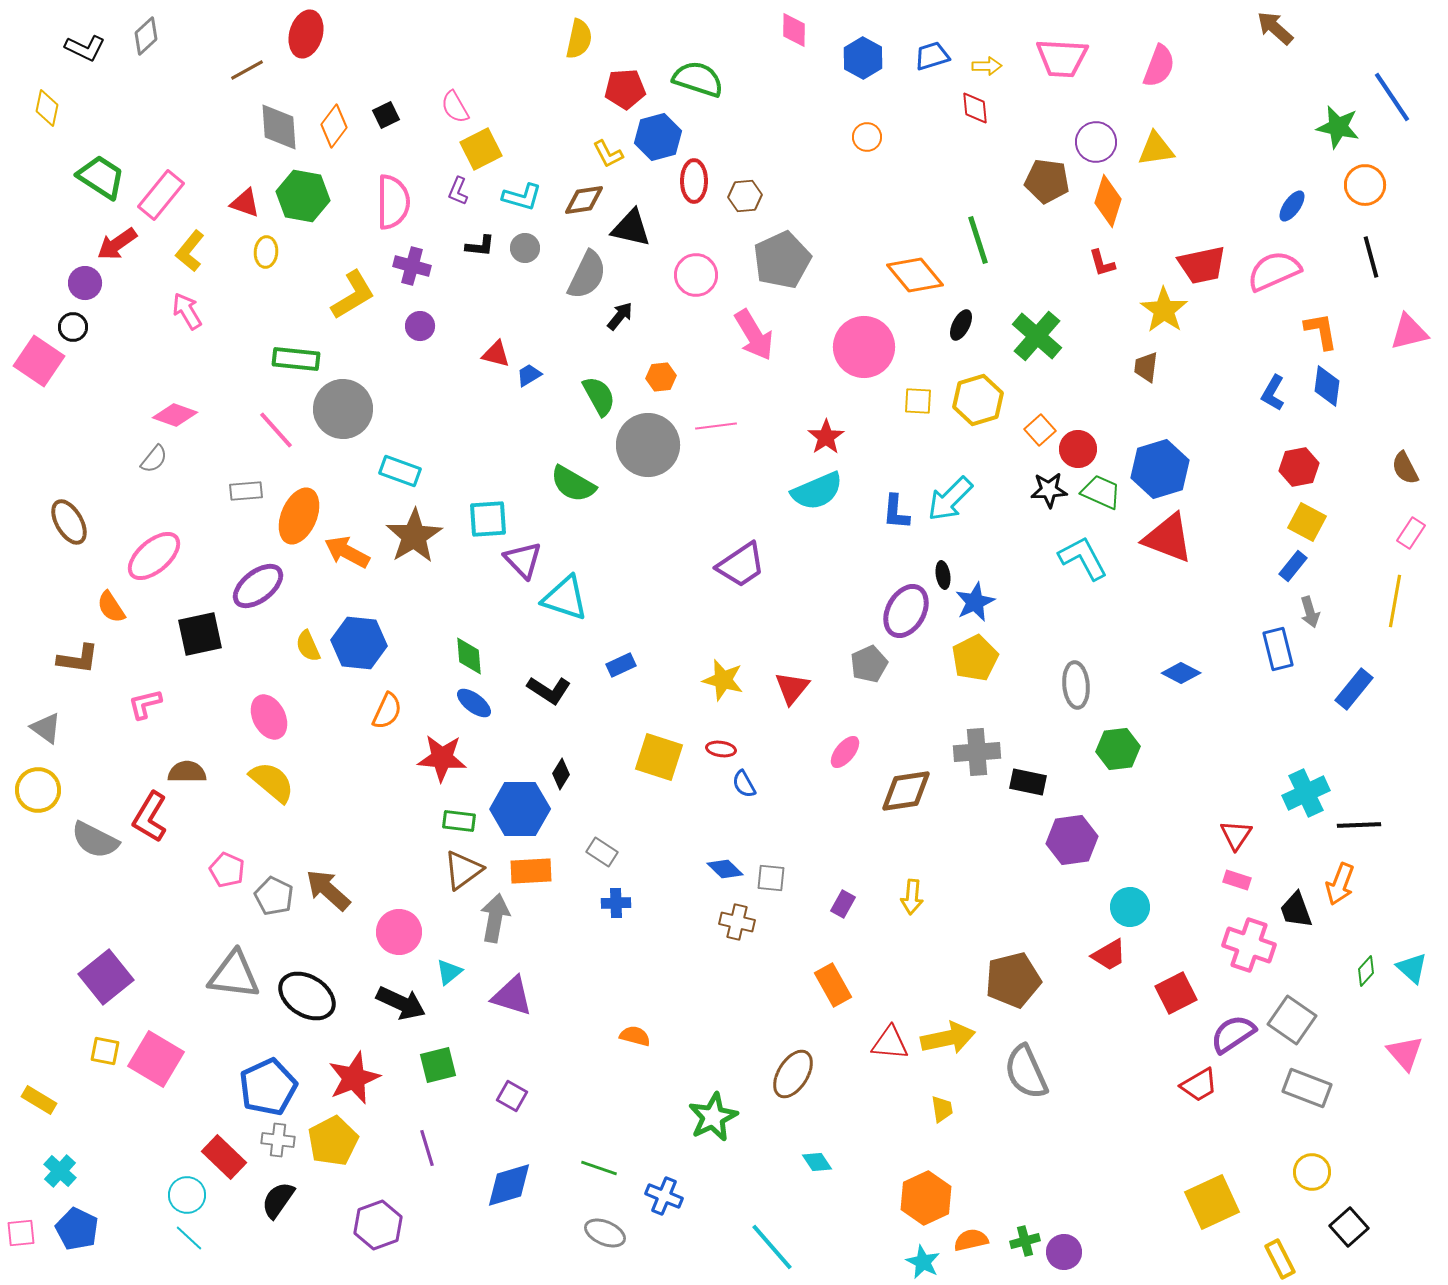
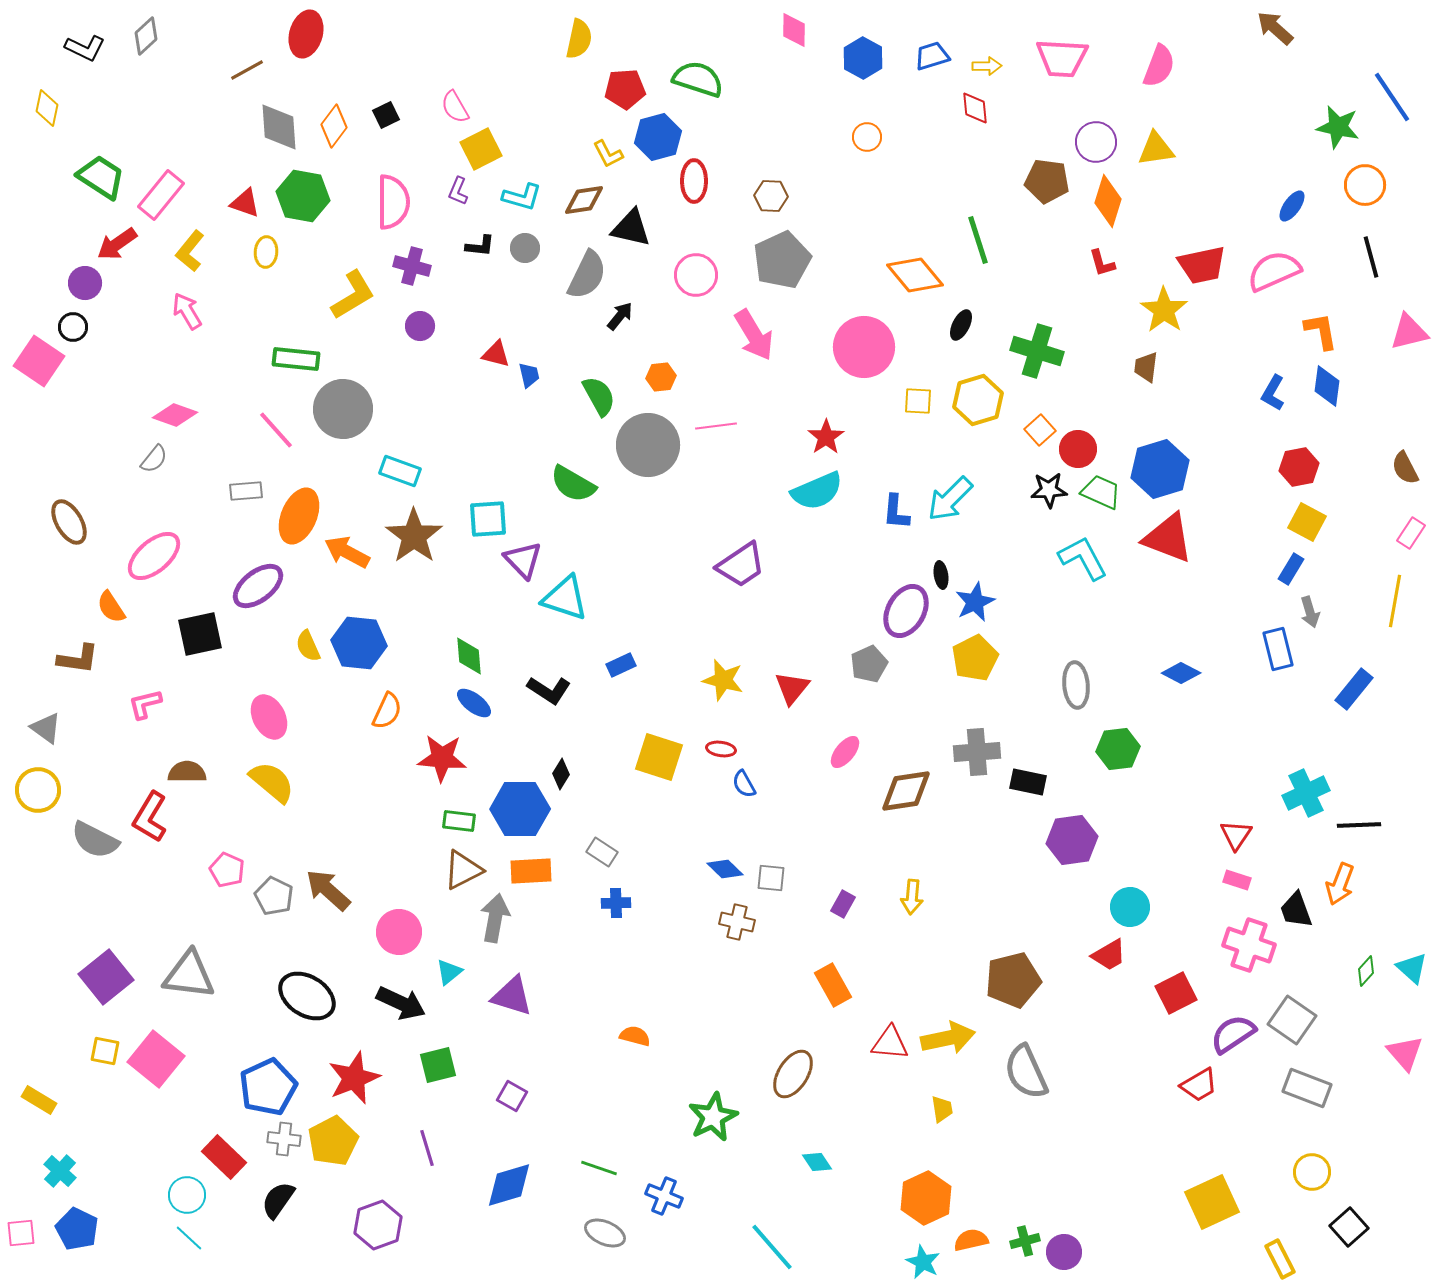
brown hexagon at (745, 196): moved 26 px right; rotated 8 degrees clockwise
green cross at (1037, 336): moved 15 px down; rotated 24 degrees counterclockwise
blue trapezoid at (529, 375): rotated 108 degrees clockwise
brown star at (414, 536): rotated 4 degrees counterclockwise
blue rectangle at (1293, 566): moved 2 px left, 3 px down; rotated 8 degrees counterclockwise
black ellipse at (943, 575): moved 2 px left
brown triangle at (463, 870): rotated 9 degrees clockwise
gray triangle at (234, 975): moved 45 px left
pink square at (156, 1059): rotated 8 degrees clockwise
gray cross at (278, 1140): moved 6 px right, 1 px up
